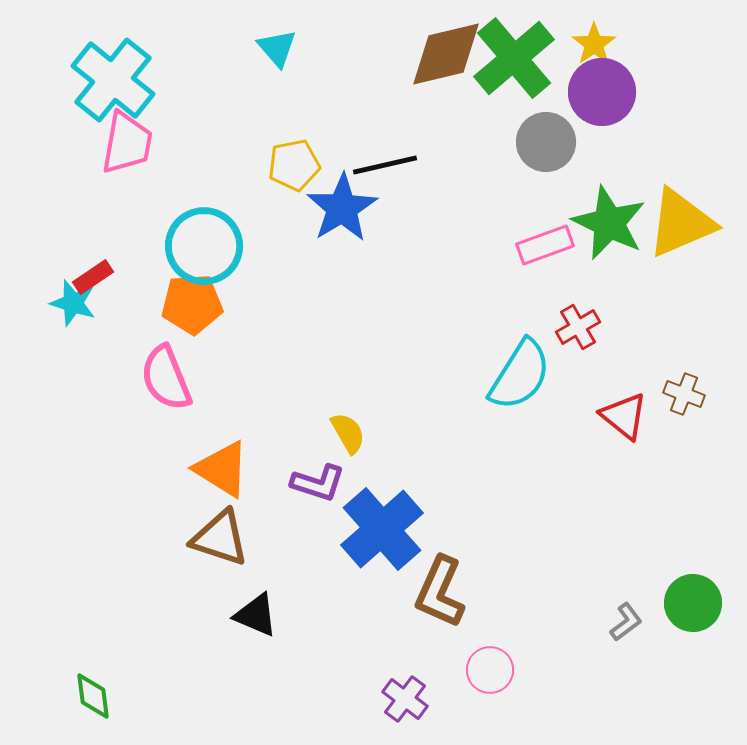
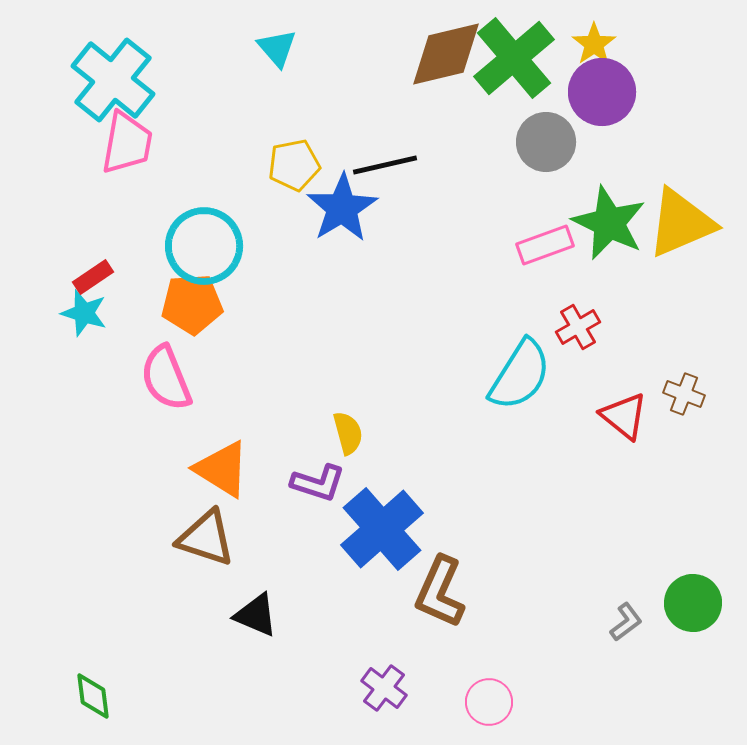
cyan star: moved 11 px right, 10 px down
yellow semicircle: rotated 15 degrees clockwise
brown triangle: moved 14 px left
pink circle: moved 1 px left, 32 px down
purple cross: moved 21 px left, 11 px up
